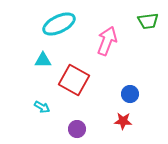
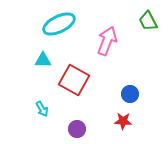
green trapezoid: rotated 70 degrees clockwise
cyan arrow: moved 2 px down; rotated 28 degrees clockwise
